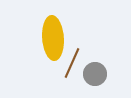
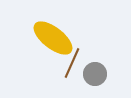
yellow ellipse: rotated 48 degrees counterclockwise
